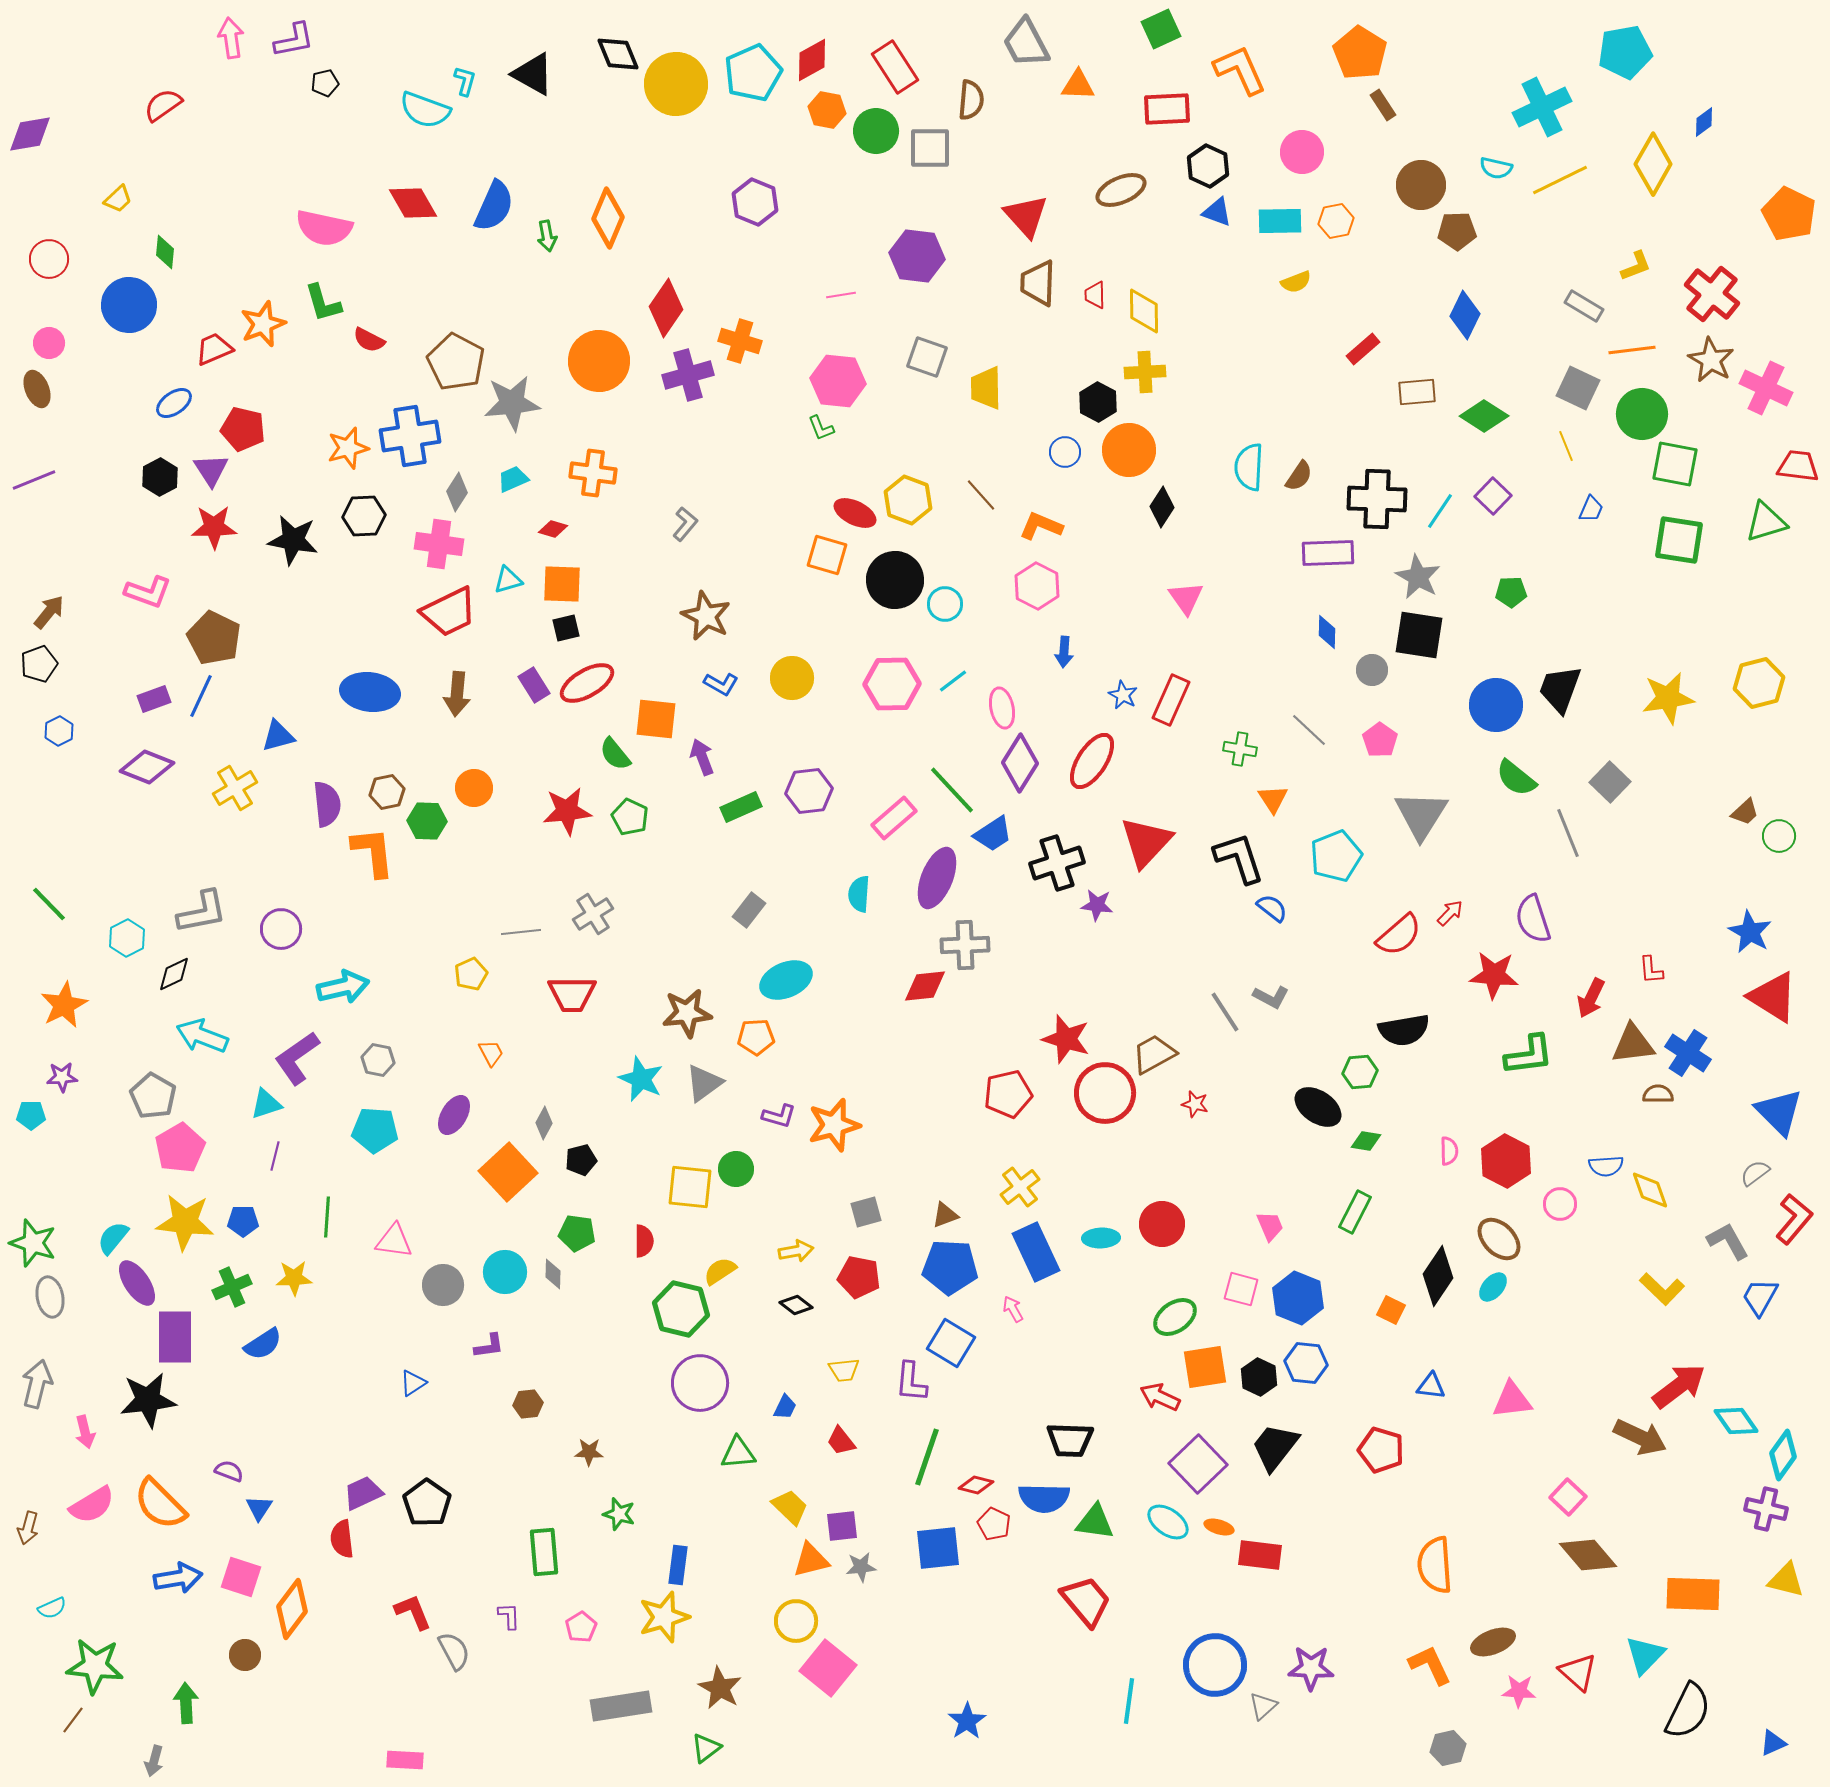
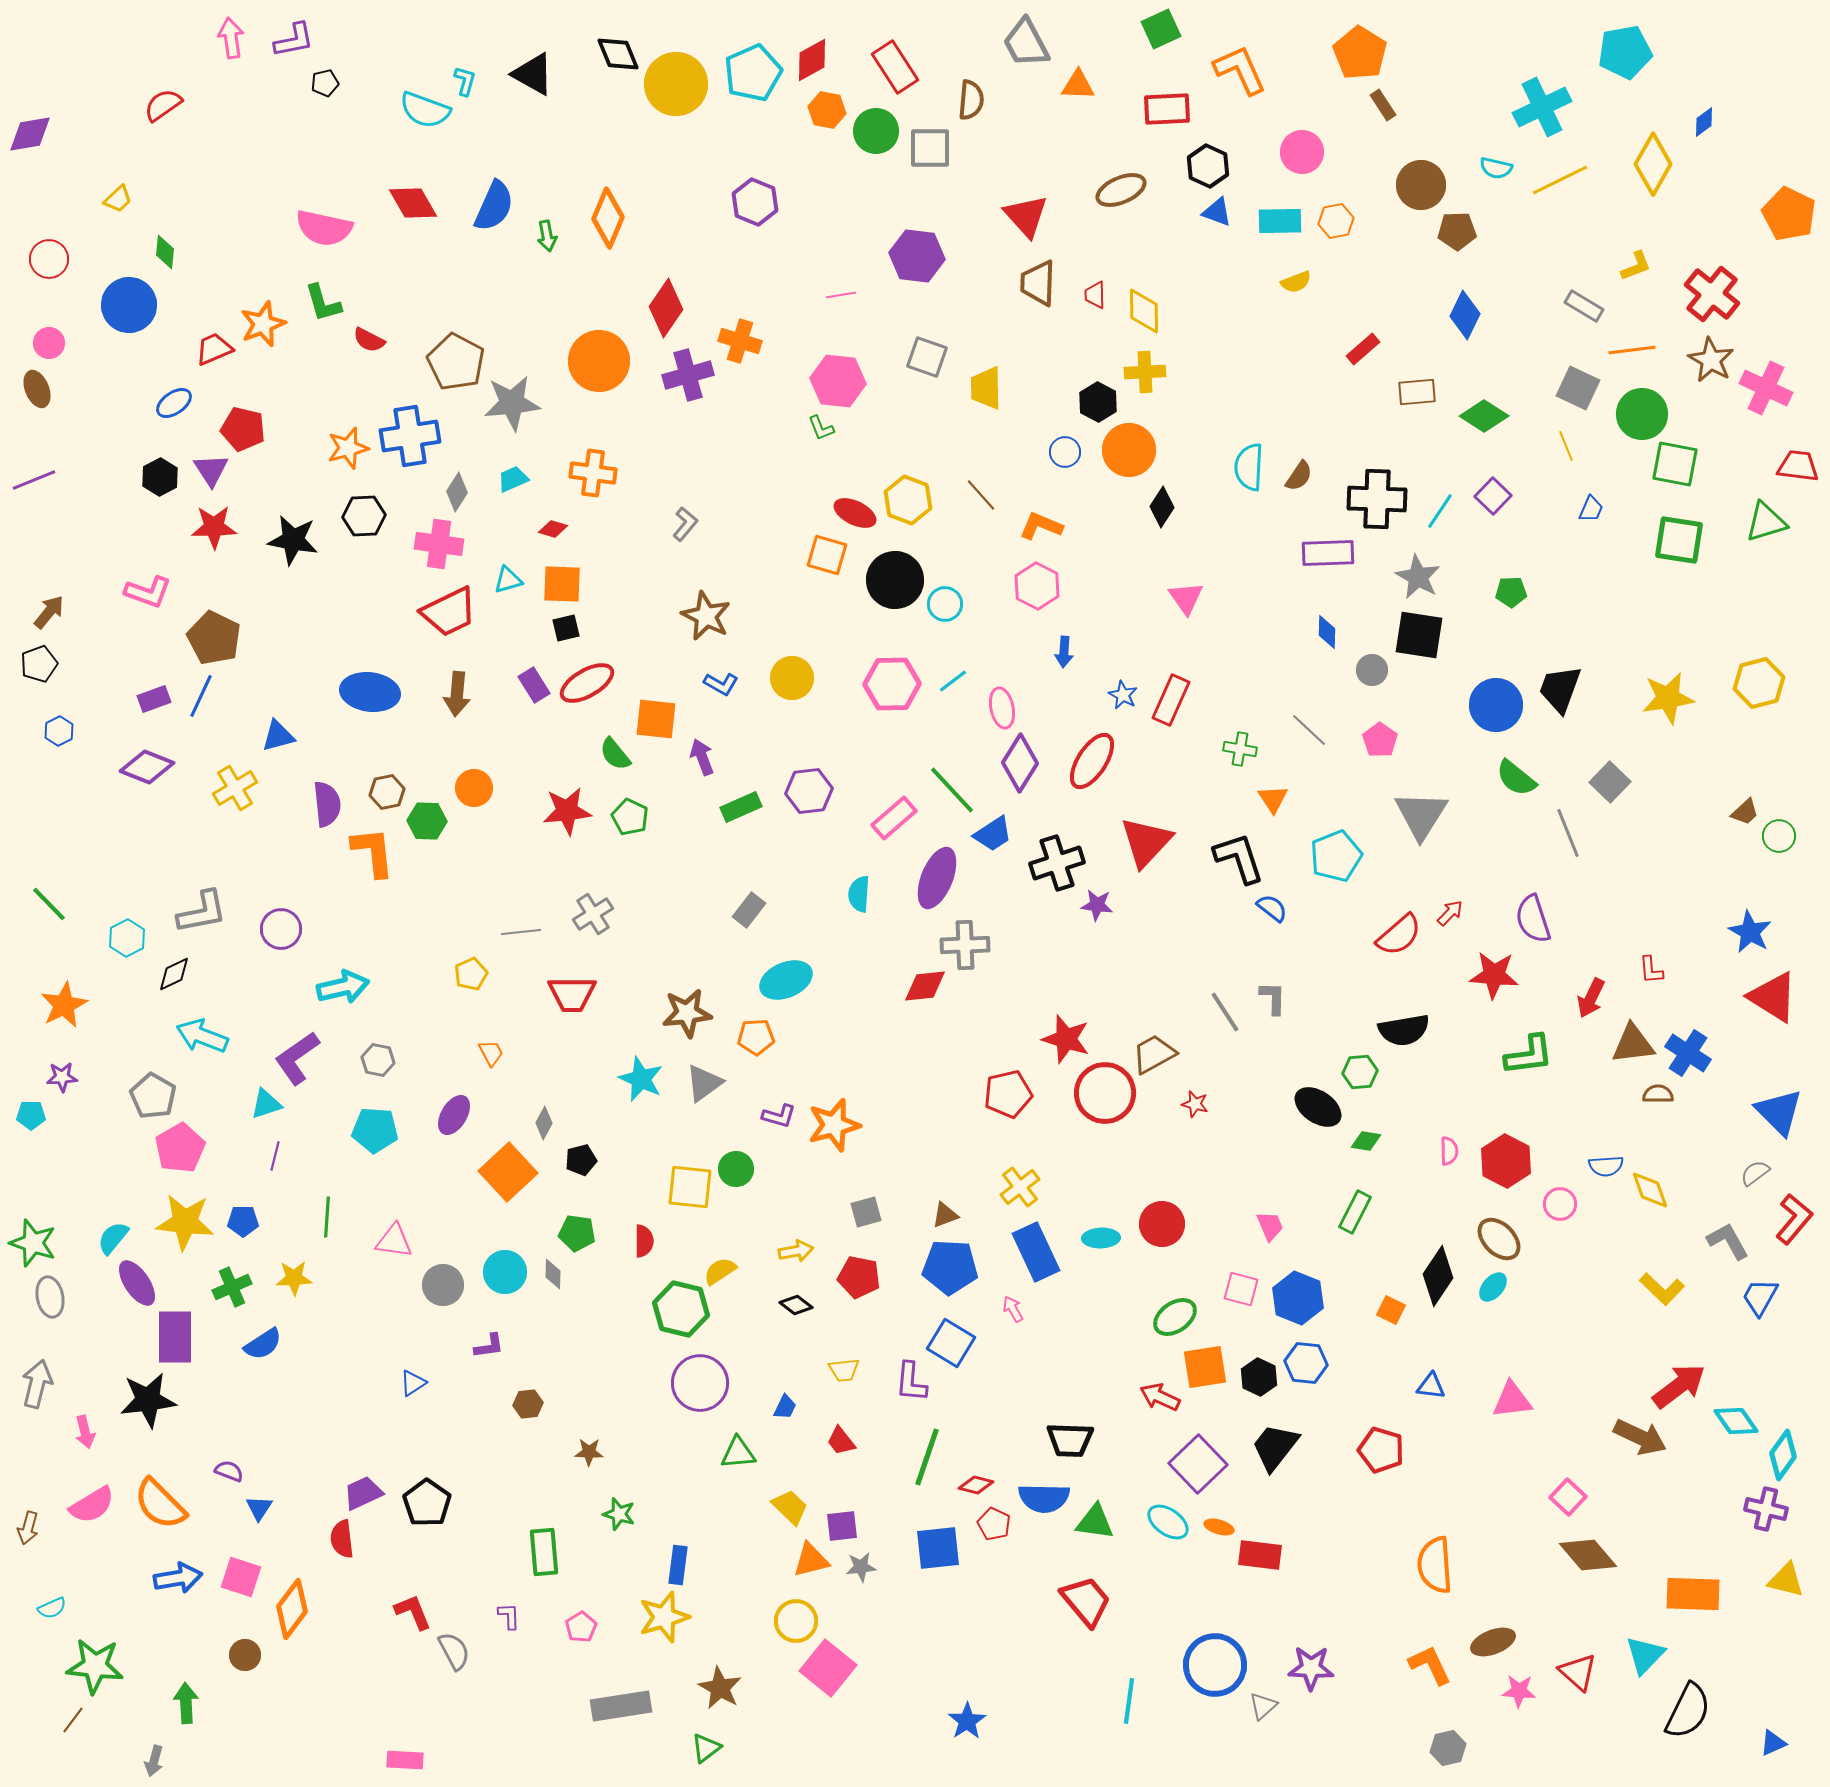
gray L-shape at (1271, 997): moved 2 px right, 1 px down; rotated 117 degrees counterclockwise
